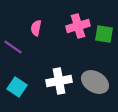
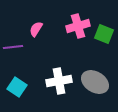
pink semicircle: moved 1 px down; rotated 21 degrees clockwise
green square: rotated 12 degrees clockwise
purple line: rotated 42 degrees counterclockwise
